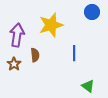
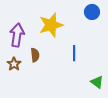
green triangle: moved 9 px right, 4 px up
